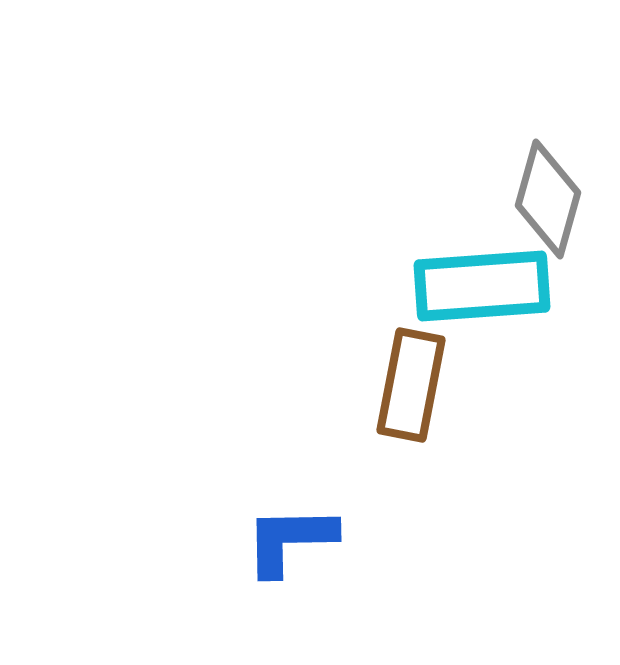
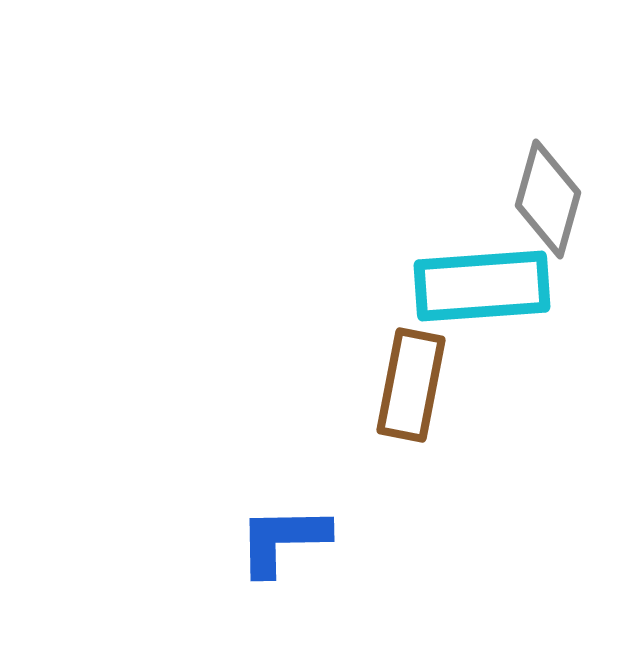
blue L-shape: moved 7 px left
